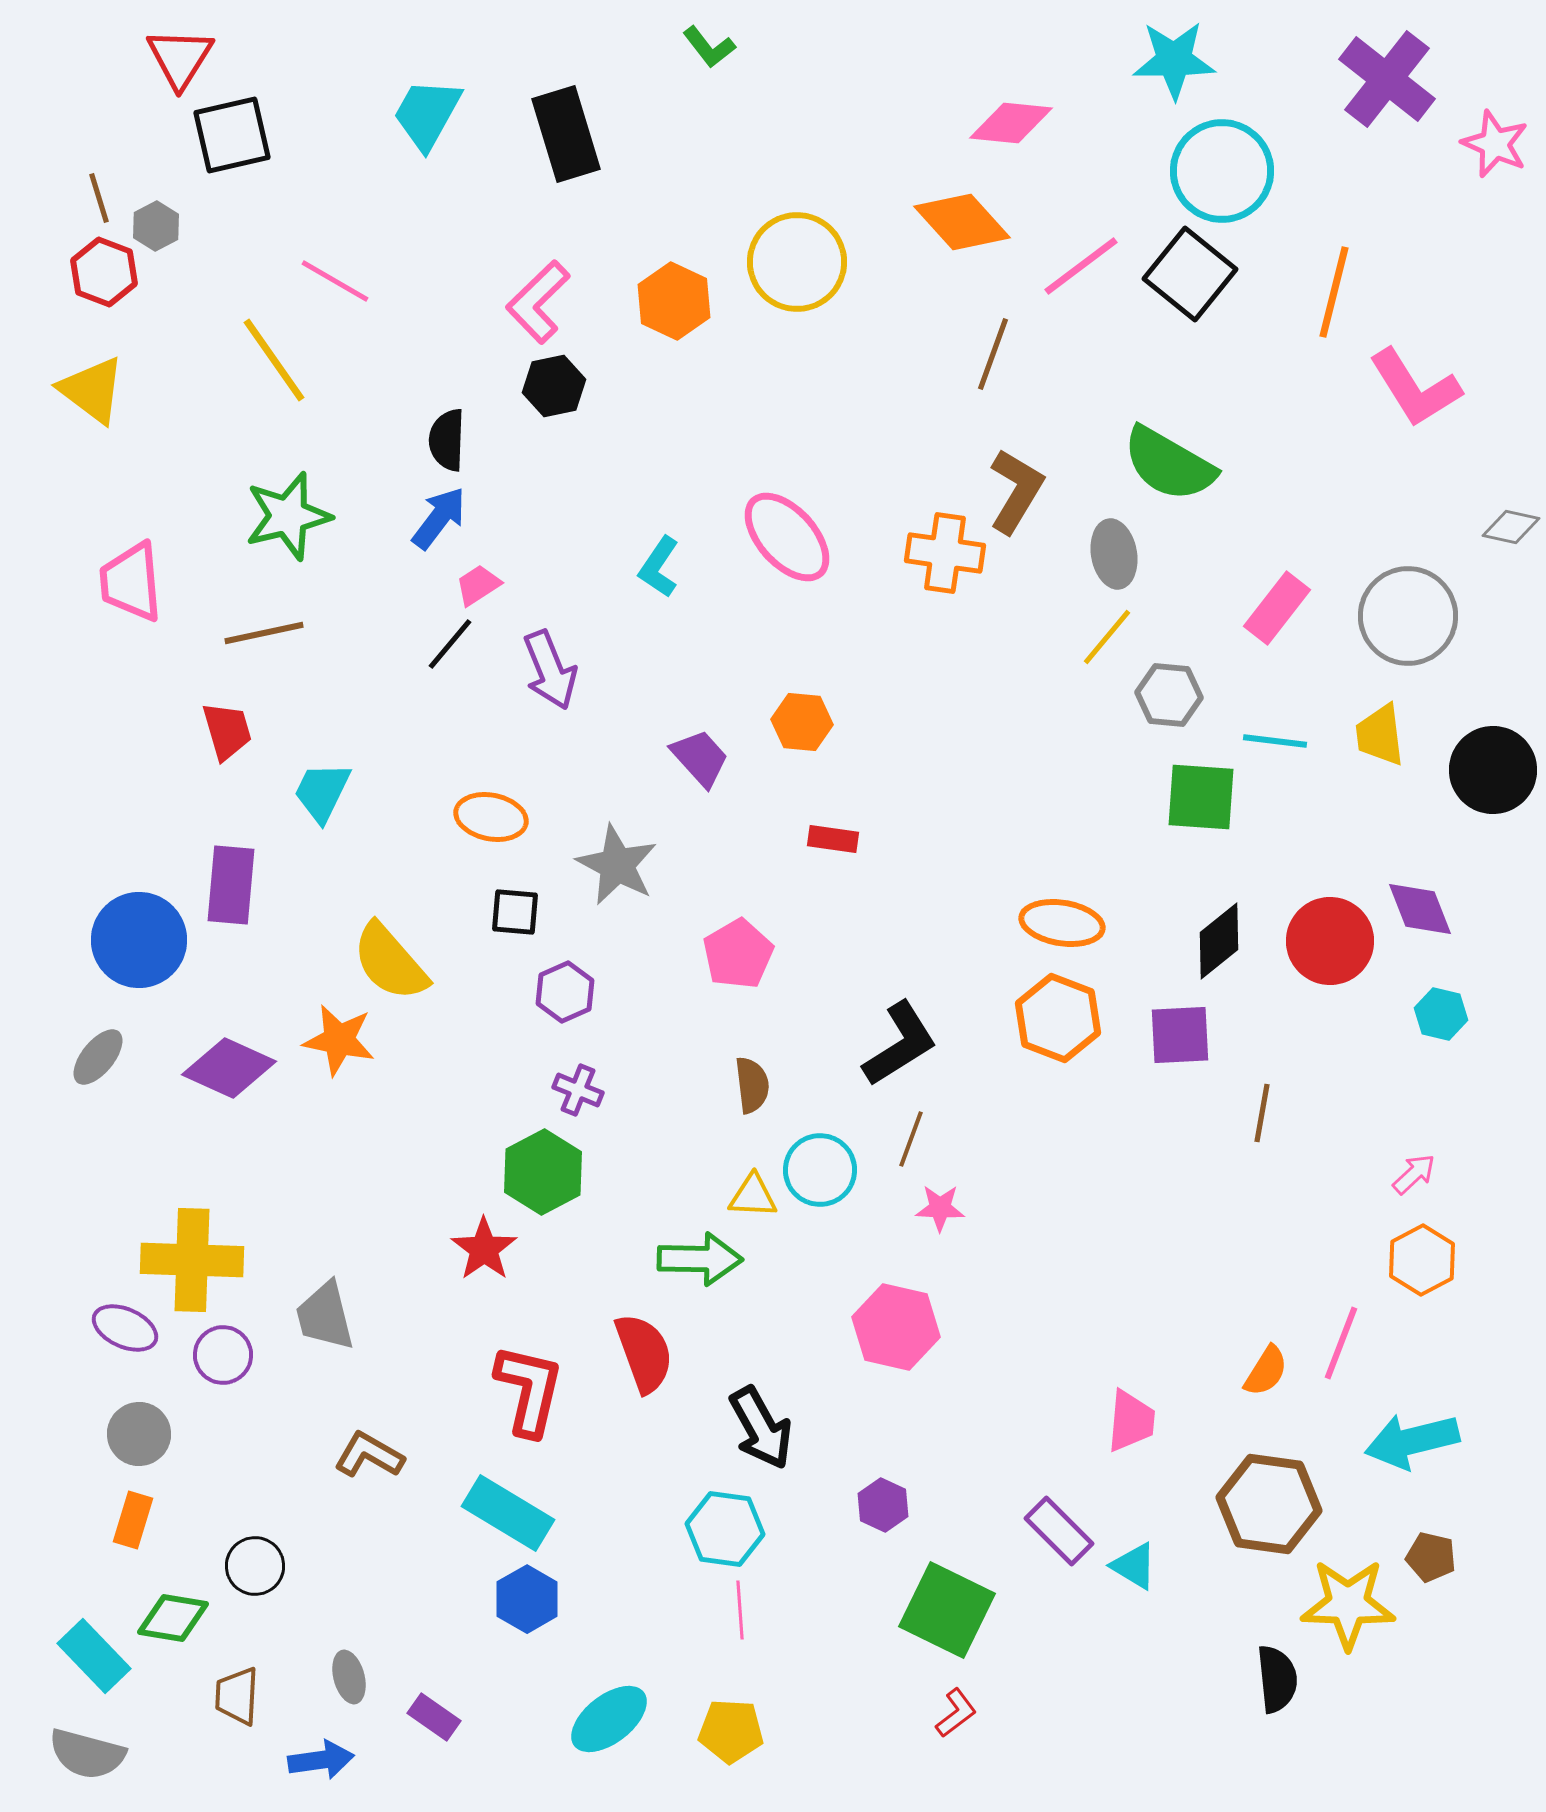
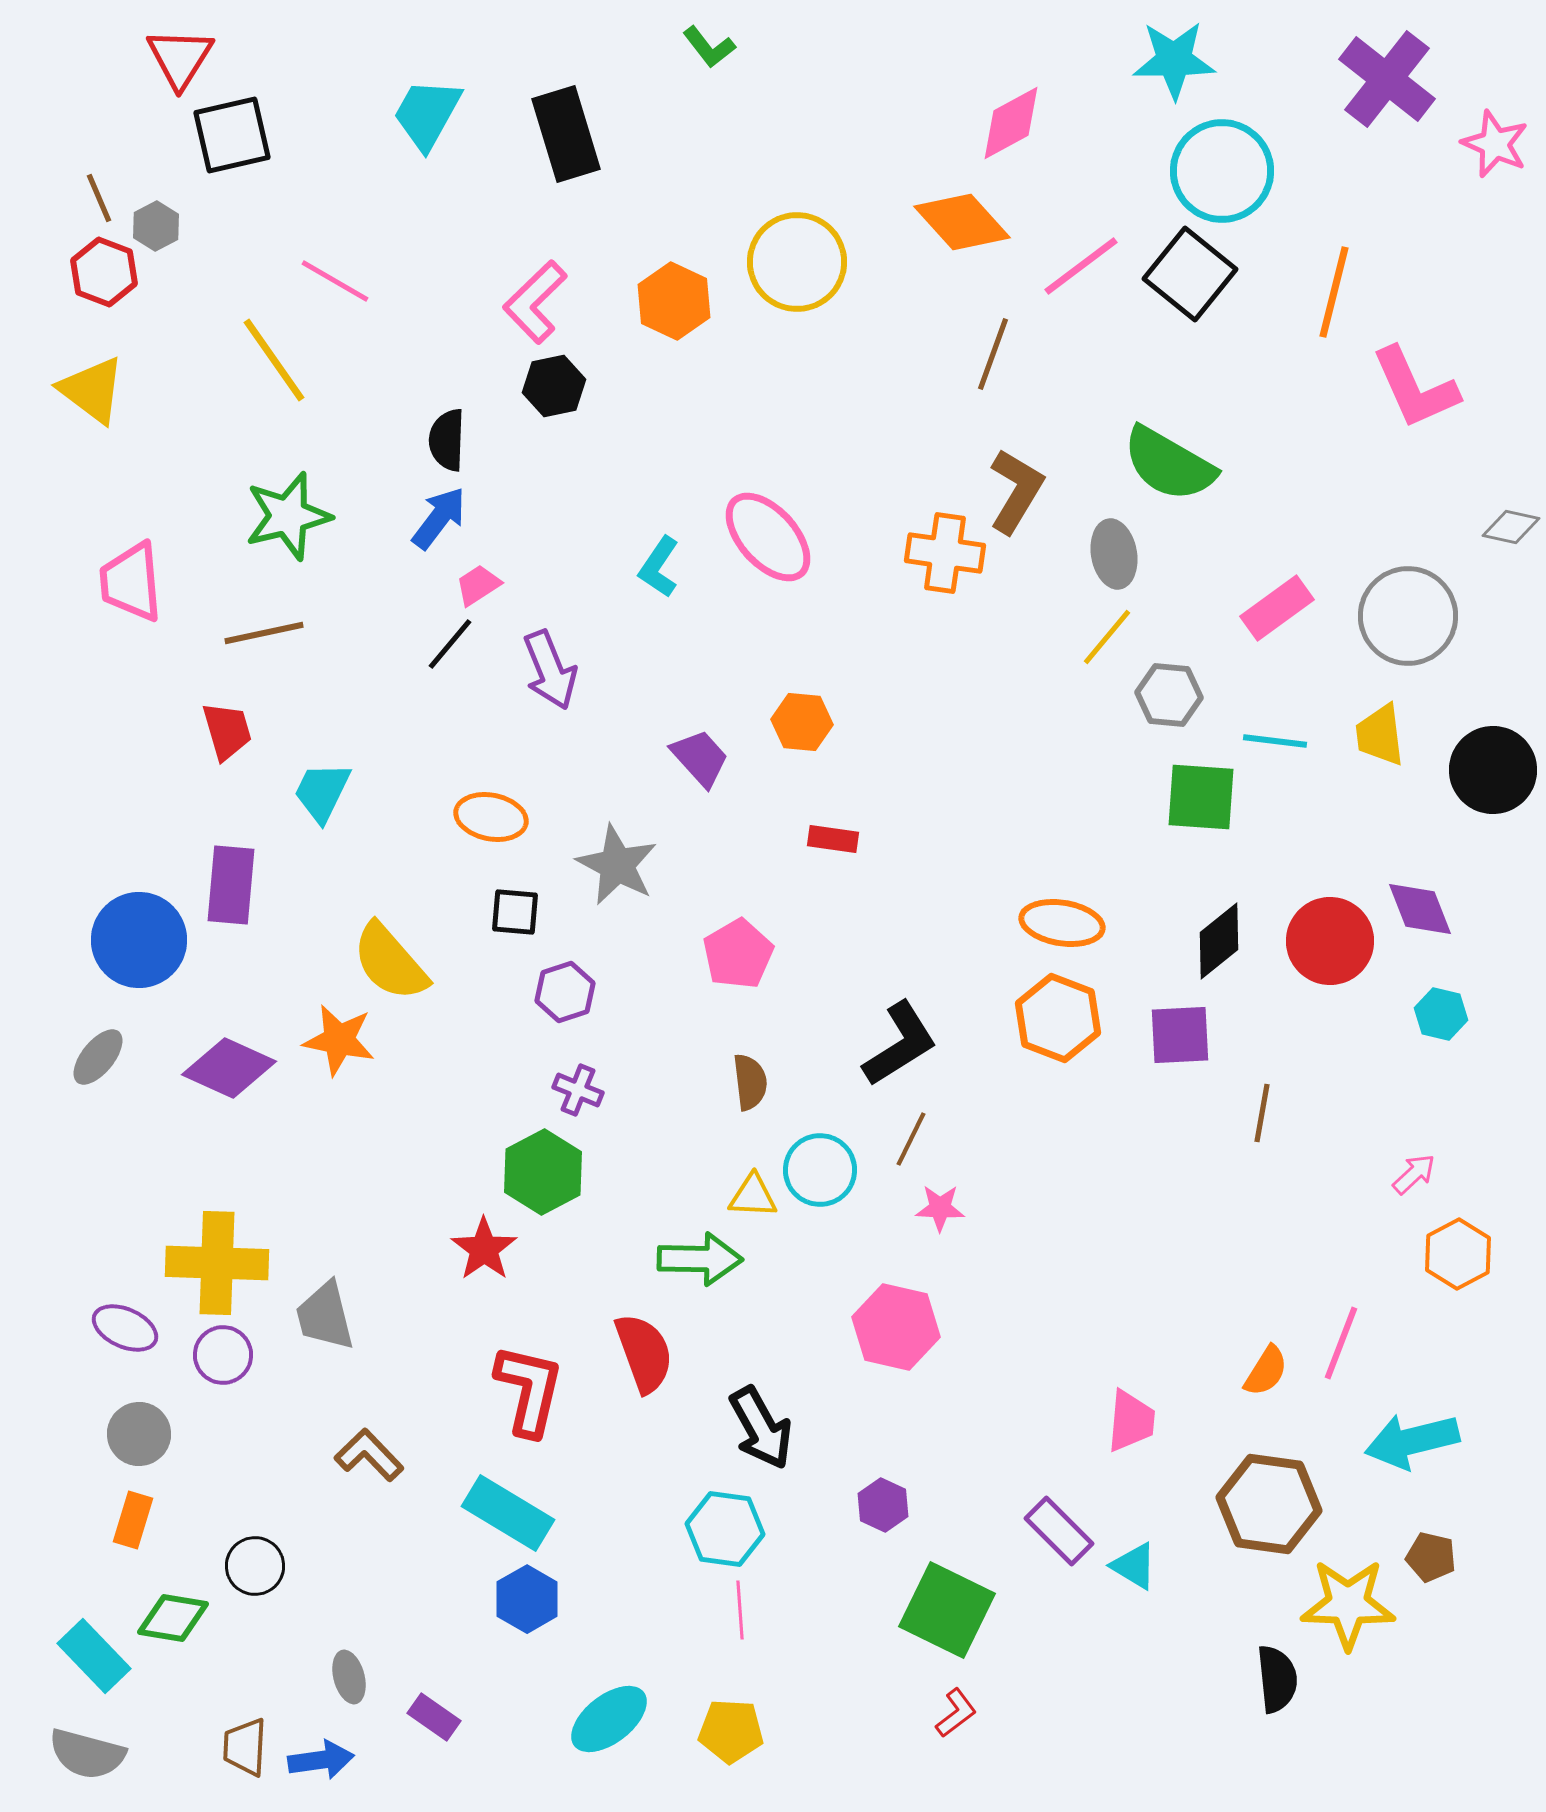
pink diamond at (1011, 123): rotated 34 degrees counterclockwise
brown line at (99, 198): rotated 6 degrees counterclockwise
pink L-shape at (538, 302): moved 3 px left
pink L-shape at (1415, 388): rotated 8 degrees clockwise
pink ellipse at (787, 537): moved 19 px left
pink rectangle at (1277, 608): rotated 16 degrees clockwise
purple hexagon at (565, 992): rotated 6 degrees clockwise
brown semicircle at (752, 1085): moved 2 px left, 3 px up
brown line at (911, 1139): rotated 6 degrees clockwise
yellow cross at (192, 1260): moved 25 px right, 3 px down
orange hexagon at (1422, 1260): moved 36 px right, 6 px up
brown L-shape at (369, 1455): rotated 16 degrees clockwise
brown trapezoid at (237, 1696): moved 8 px right, 51 px down
